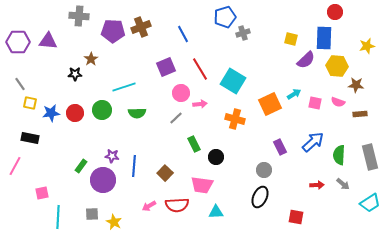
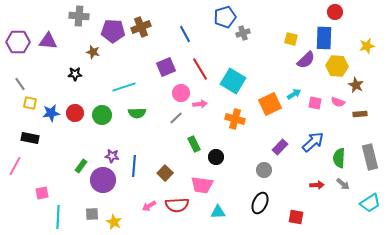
blue line at (183, 34): moved 2 px right
brown star at (91, 59): moved 2 px right, 7 px up; rotated 24 degrees counterclockwise
brown star at (356, 85): rotated 21 degrees clockwise
green circle at (102, 110): moved 5 px down
purple rectangle at (280, 147): rotated 70 degrees clockwise
green semicircle at (339, 155): moved 3 px down
black ellipse at (260, 197): moved 6 px down
cyan triangle at (216, 212): moved 2 px right
